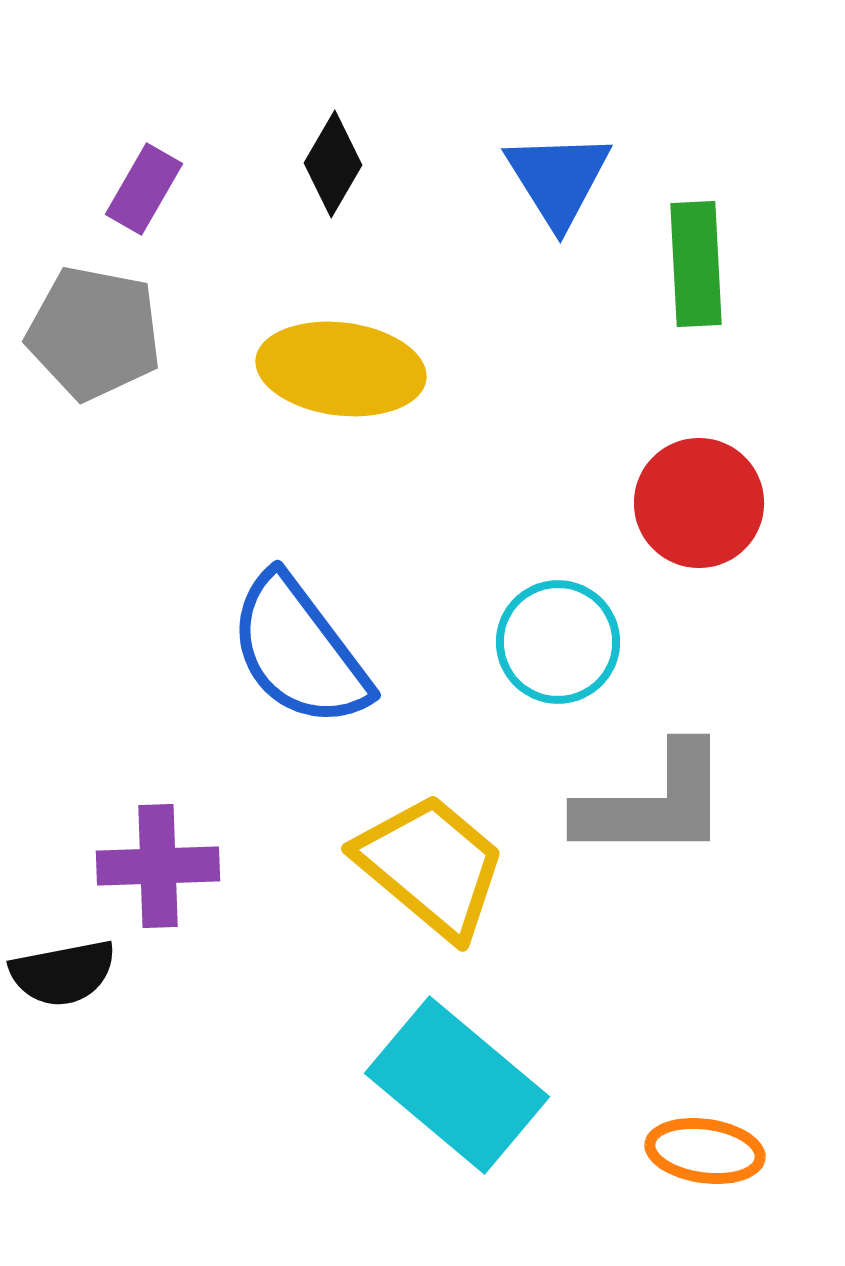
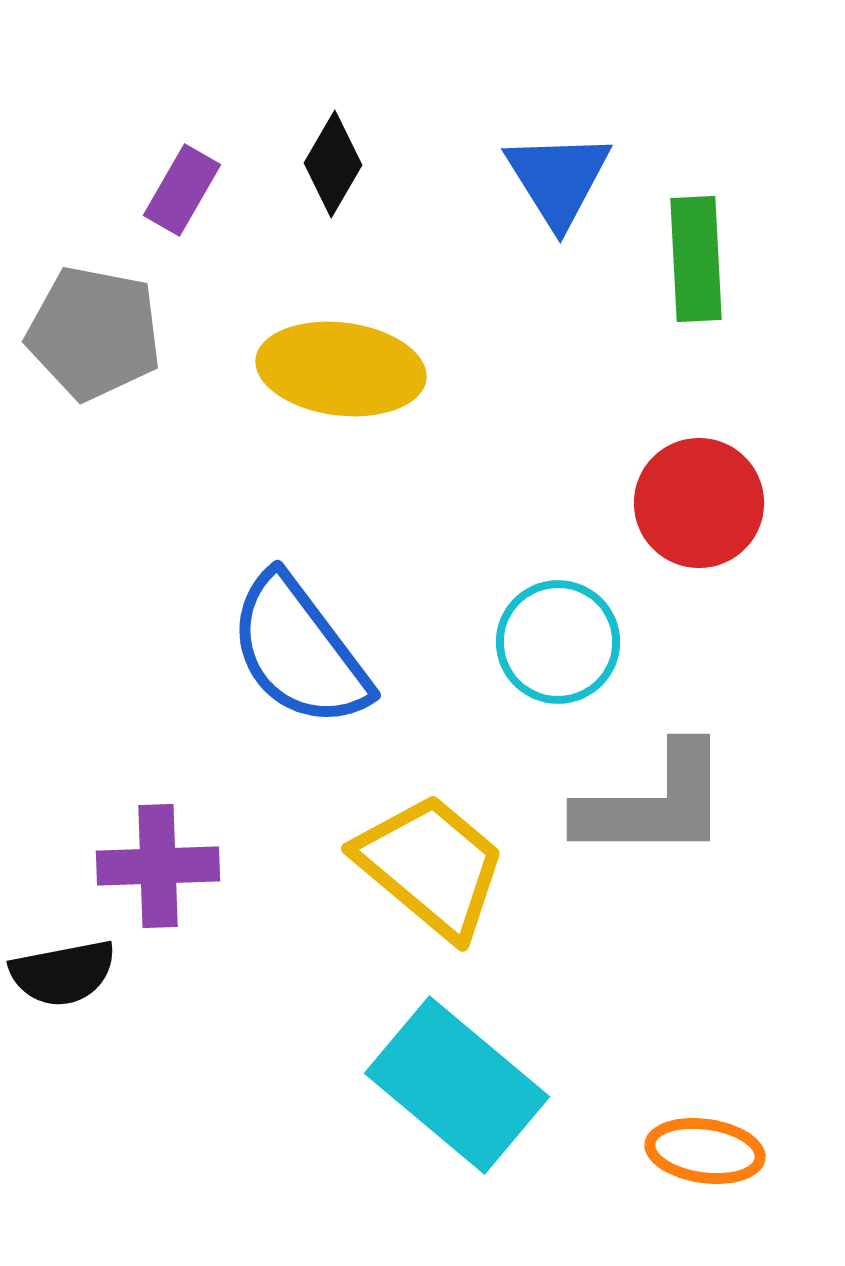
purple rectangle: moved 38 px right, 1 px down
green rectangle: moved 5 px up
